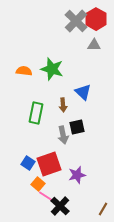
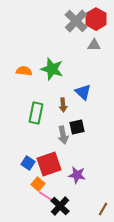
purple star: rotated 24 degrees clockwise
